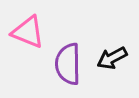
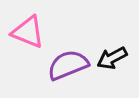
purple semicircle: moved 1 px down; rotated 69 degrees clockwise
